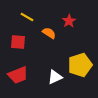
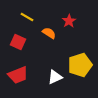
red square: rotated 21 degrees clockwise
